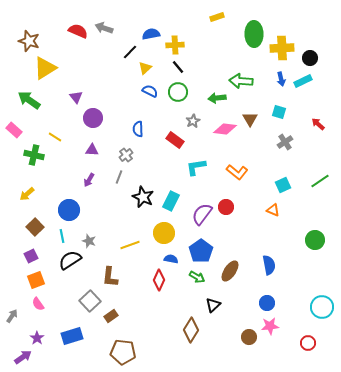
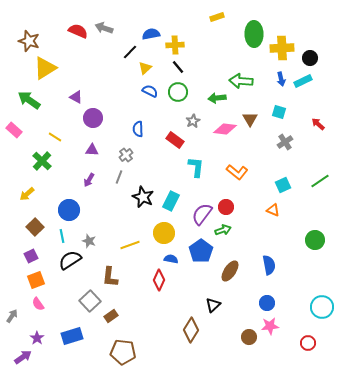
purple triangle at (76, 97): rotated 24 degrees counterclockwise
green cross at (34, 155): moved 8 px right, 6 px down; rotated 30 degrees clockwise
cyan L-shape at (196, 167): rotated 105 degrees clockwise
green arrow at (197, 277): moved 26 px right, 47 px up; rotated 49 degrees counterclockwise
